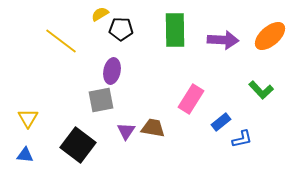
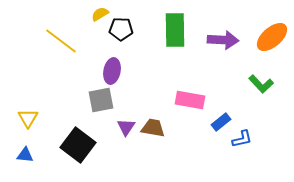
orange ellipse: moved 2 px right, 1 px down
green L-shape: moved 6 px up
pink rectangle: moved 1 px left, 1 px down; rotated 68 degrees clockwise
purple triangle: moved 4 px up
